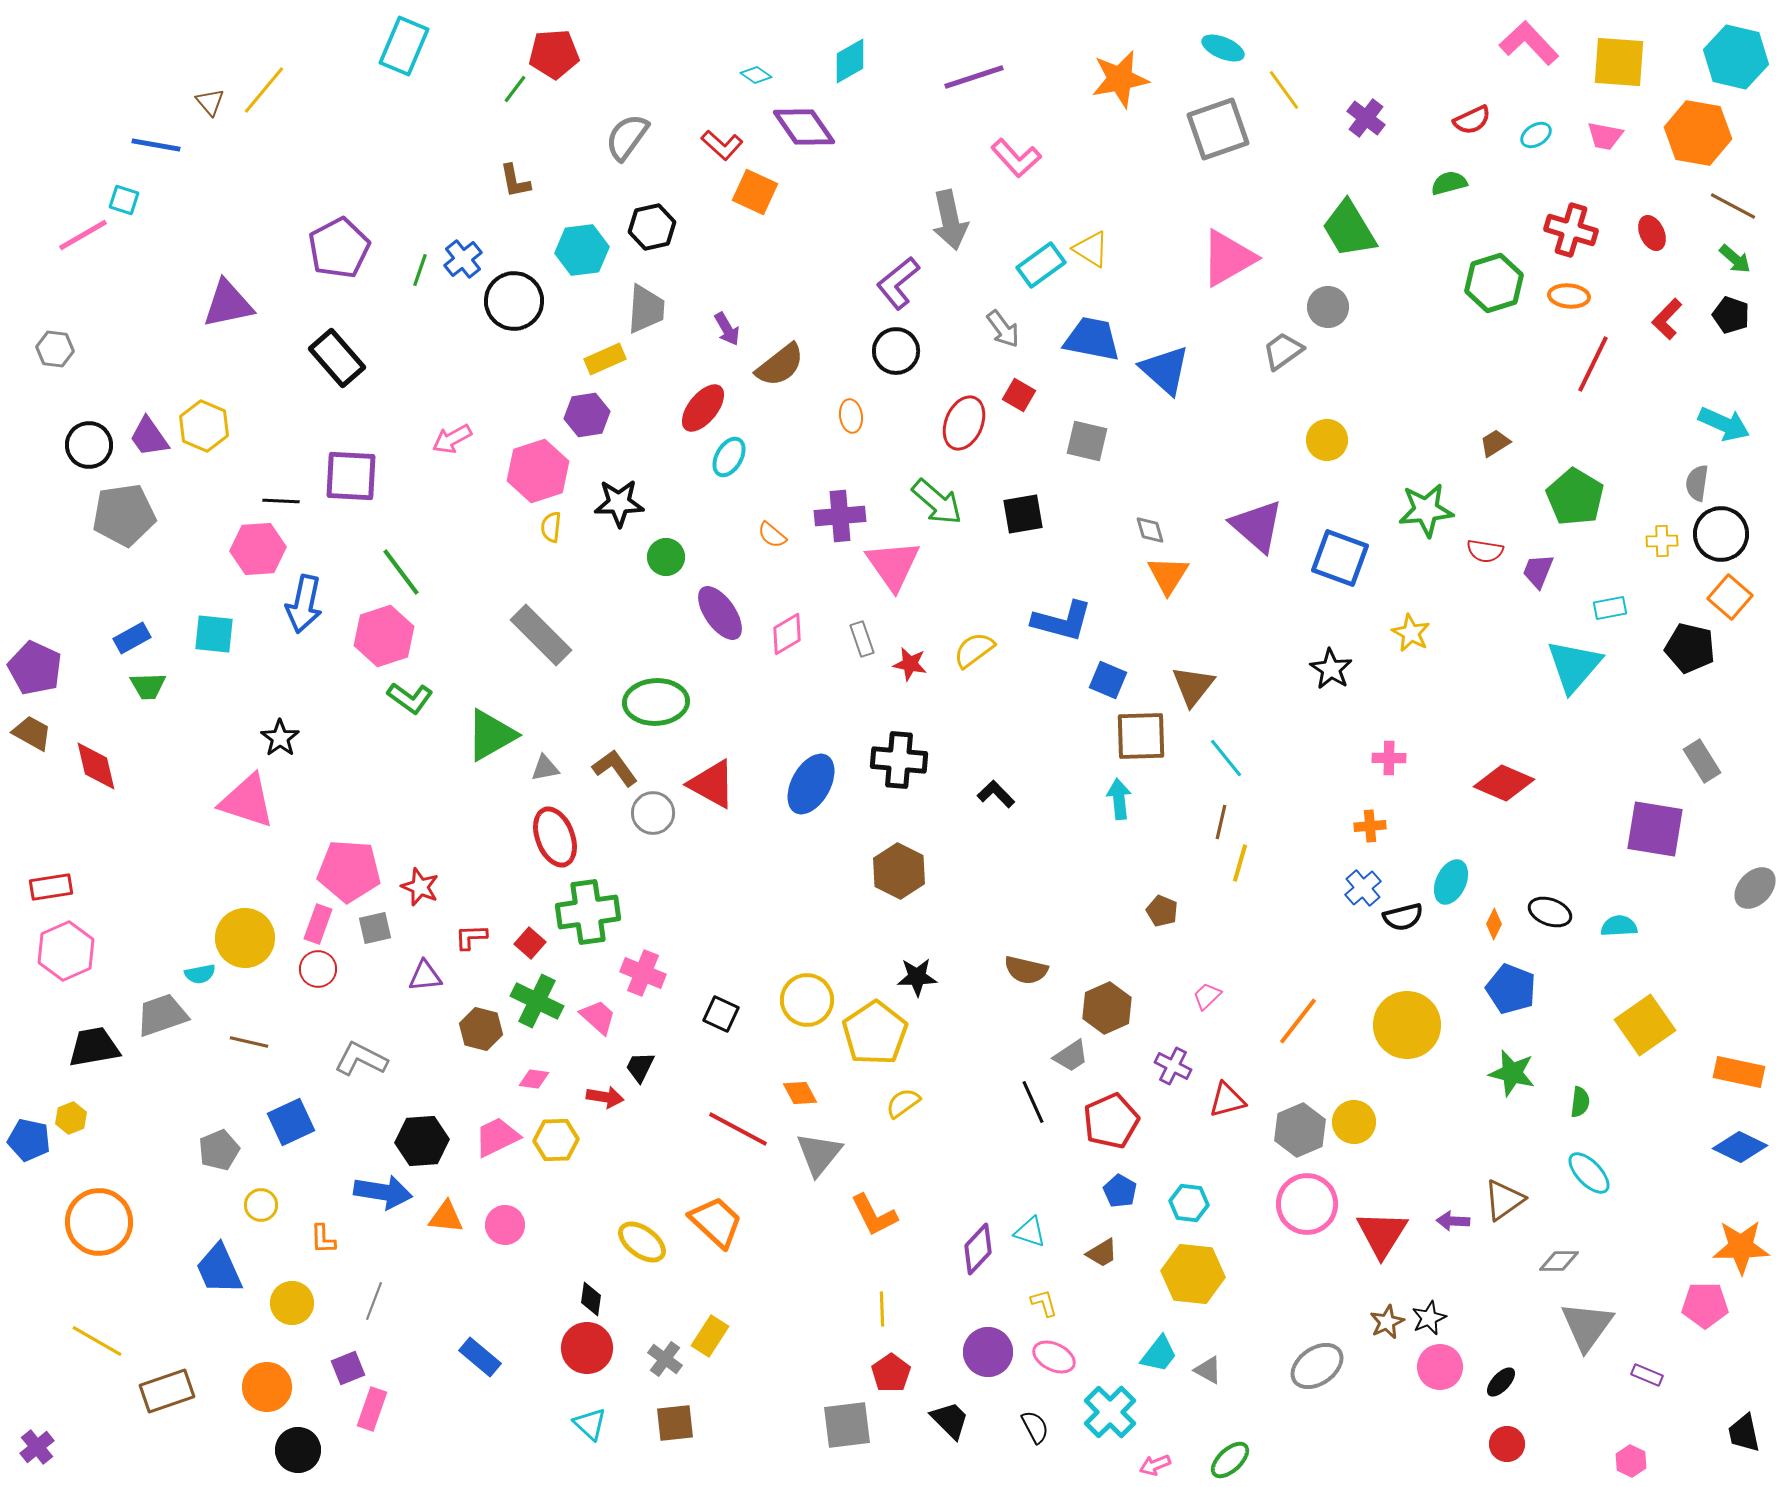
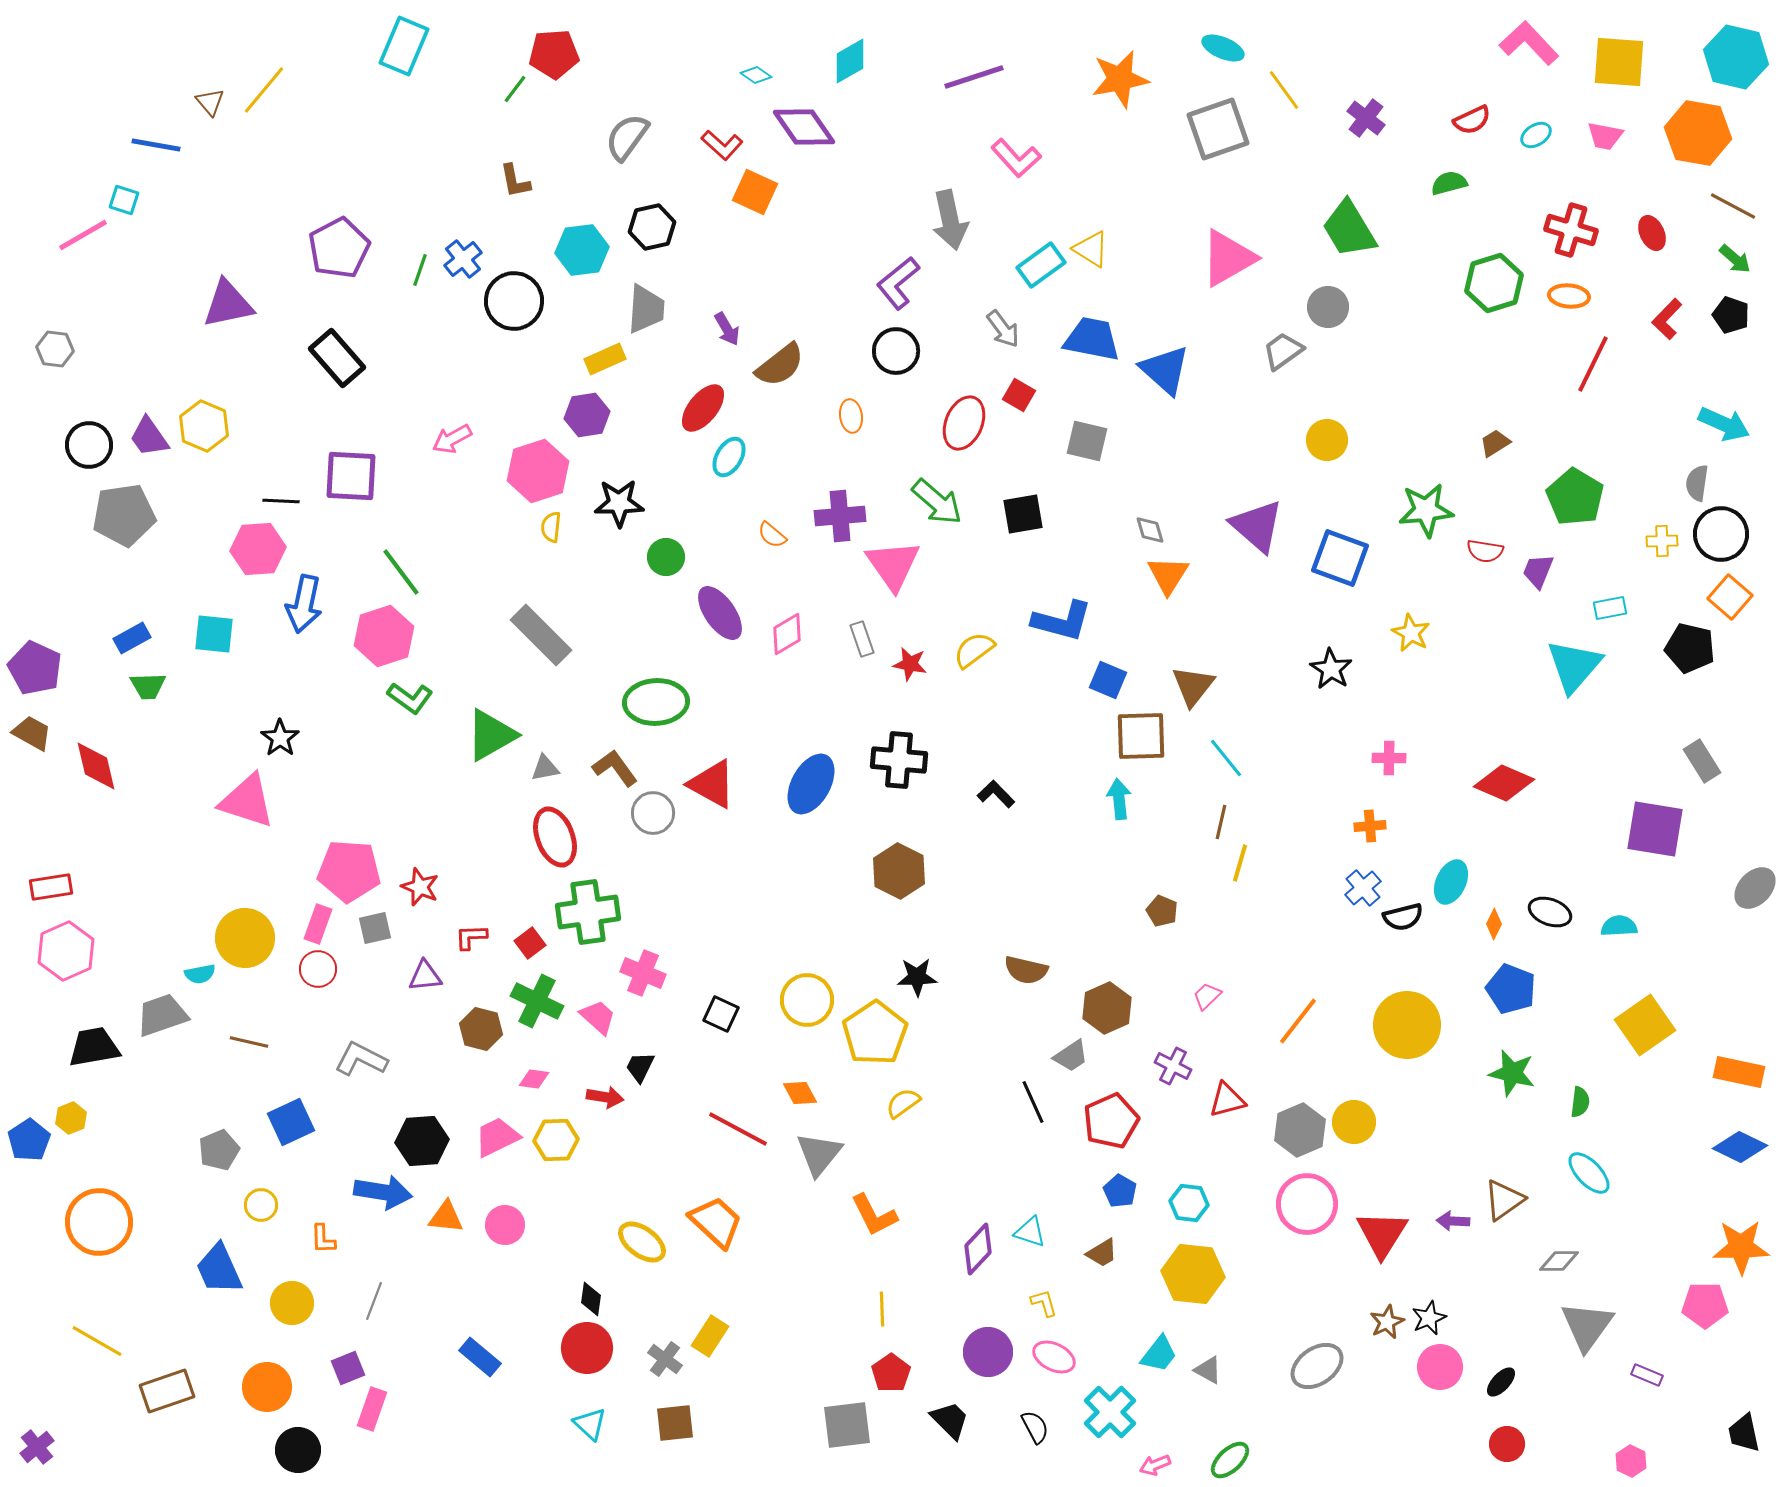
red square at (530, 943): rotated 12 degrees clockwise
blue pentagon at (29, 1140): rotated 27 degrees clockwise
